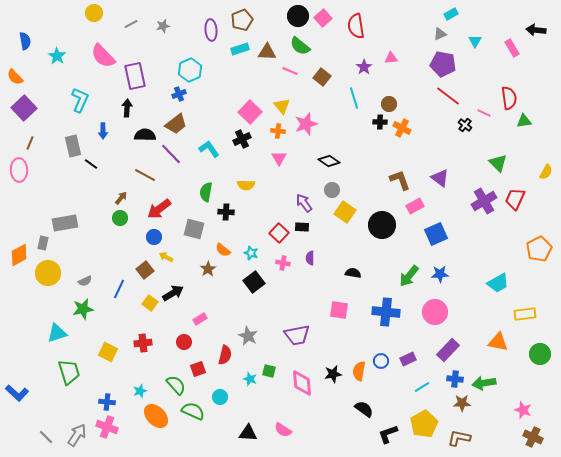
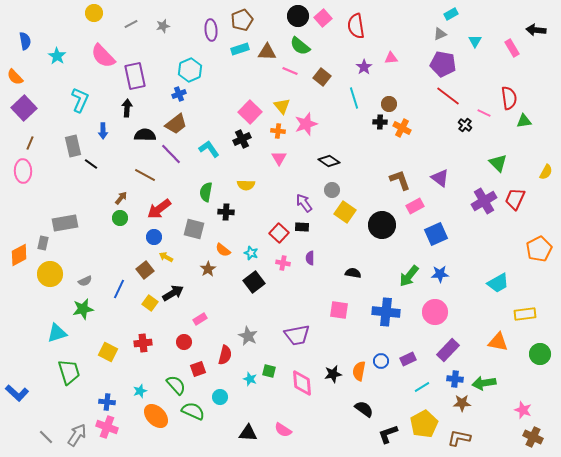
pink ellipse at (19, 170): moved 4 px right, 1 px down
yellow circle at (48, 273): moved 2 px right, 1 px down
